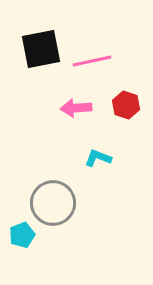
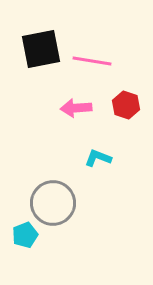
pink line: rotated 21 degrees clockwise
cyan pentagon: moved 3 px right
